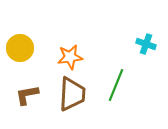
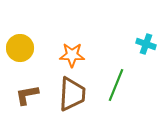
orange star: moved 2 px right, 2 px up; rotated 10 degrees clockwise
